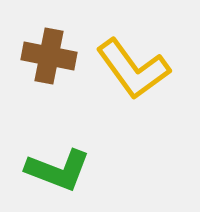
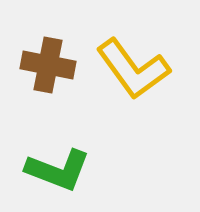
brown cross: moved 1 px left, 9 px down
